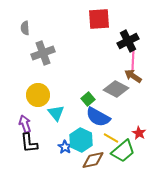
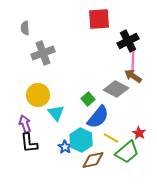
blue semicircle: rotated 80 degrees counterclockwise
green trapezoid: moved 4 px right, 1 px down
